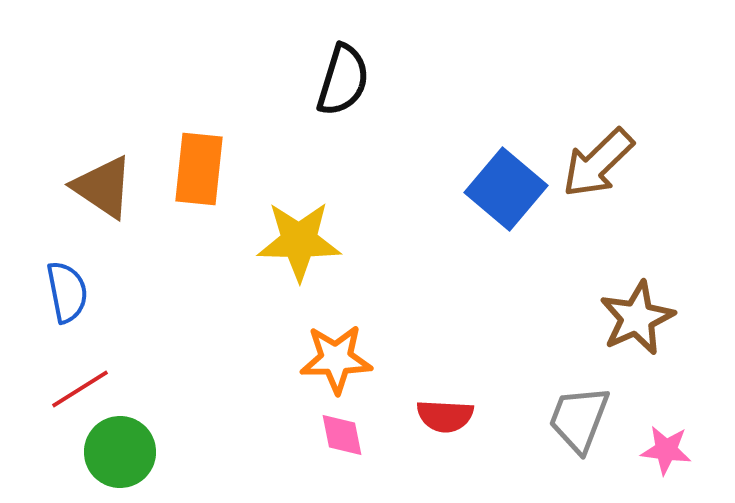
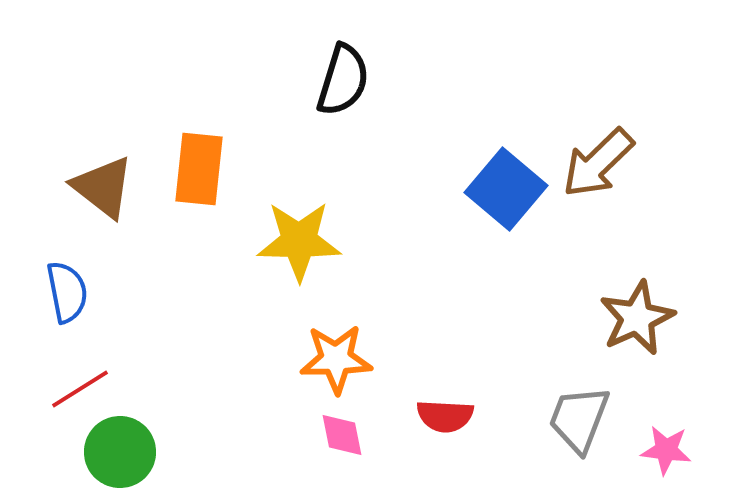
brown triangle: rotated 4 degrees clockwise
